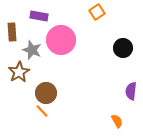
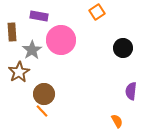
gray star: rotated 18 degrees clockwise
brown circle: moved 2 px left, 1 px down
